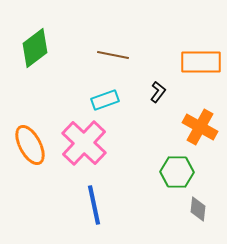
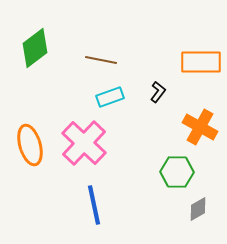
brown line: moved 12 px left, 5 px down
cyan rectangle: moved 5 px right, 3 px up
orange ellipse: rotated 12 degrees clockwise
gray diamond: rotated 55 degrees clockwise
